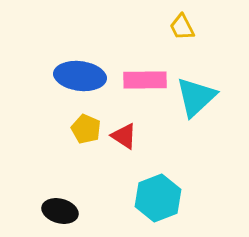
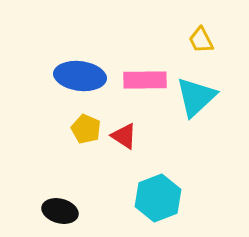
yellow trapezoid: moved 19 px right, 13 px down
